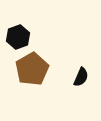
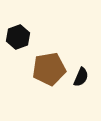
brown pentagon: moved 17 px right; rotated 20 degrees clockwise
